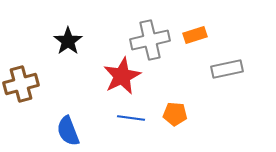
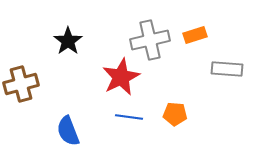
gray rectangle: rotated 16 degrees clockwise
red star: moved 1 px left, 1 px down
blue line: moved 2 px left, 1 px up
